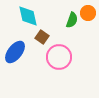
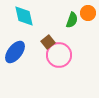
cyan diamond: moved 4 px left
brown square: moved 6 px right, 5 px down; rotated 16 degrees clockwise
pink circle: moved 2 px up
